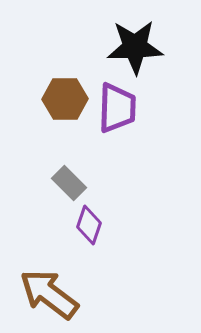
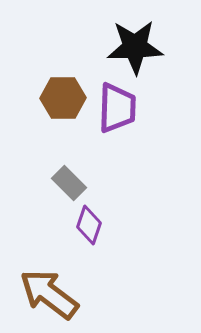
brown hexagon: moved 2 px left, 1 px up
